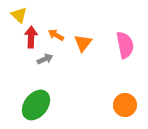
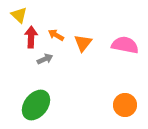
pink semicircle: rotated 68 degrees counterclockwise
